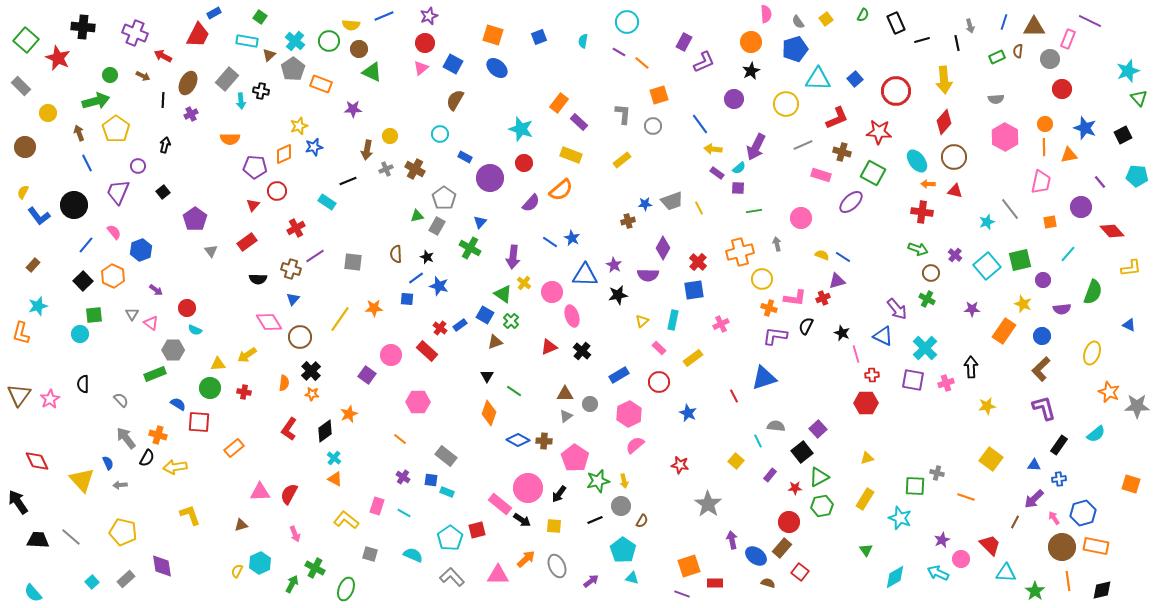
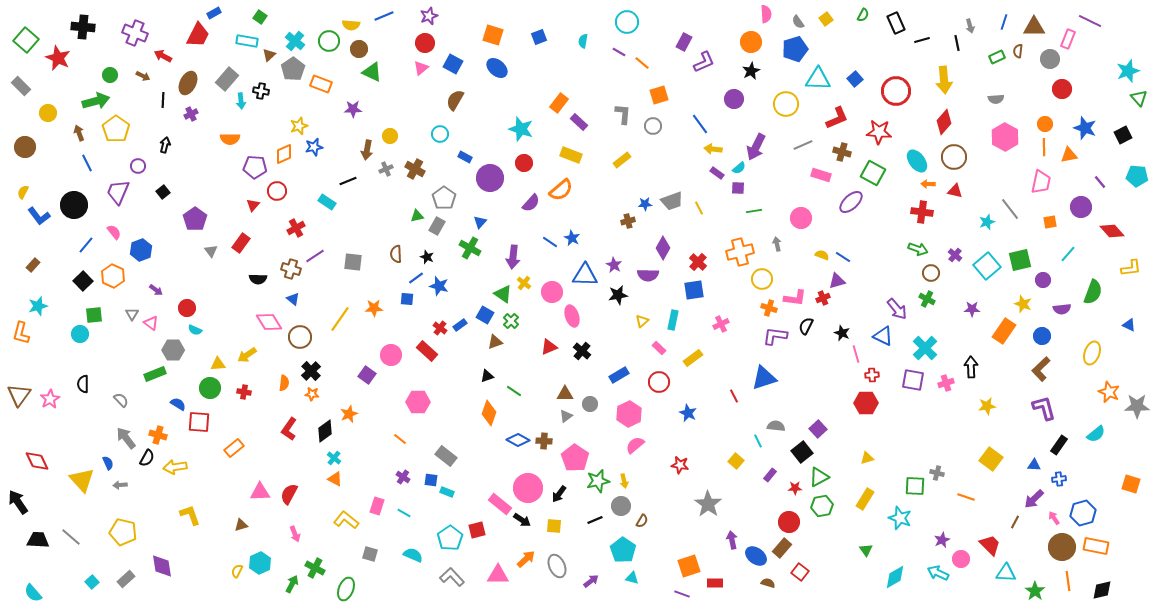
red rectangle at (247, 242): moved 6 px left, 1 px down; rotated 18 degrees counterclockwise
blue triangle at (293, 299): rotated 32 degrees counterclockwise
black triangle at (487, 376): rotated 40 degrees clockwise
